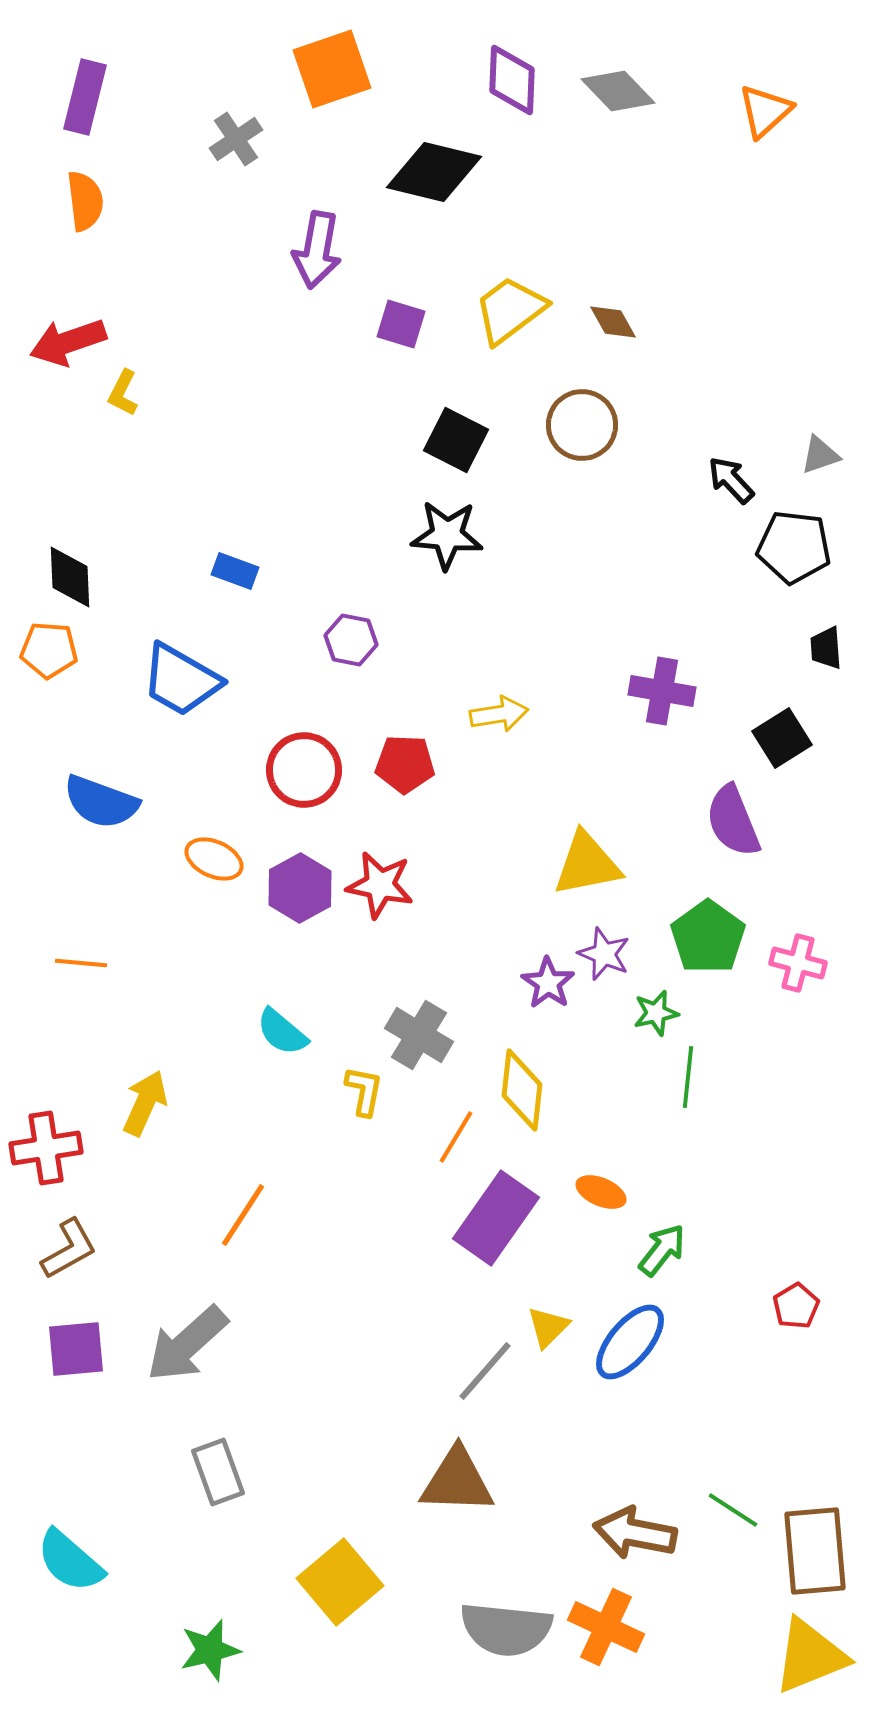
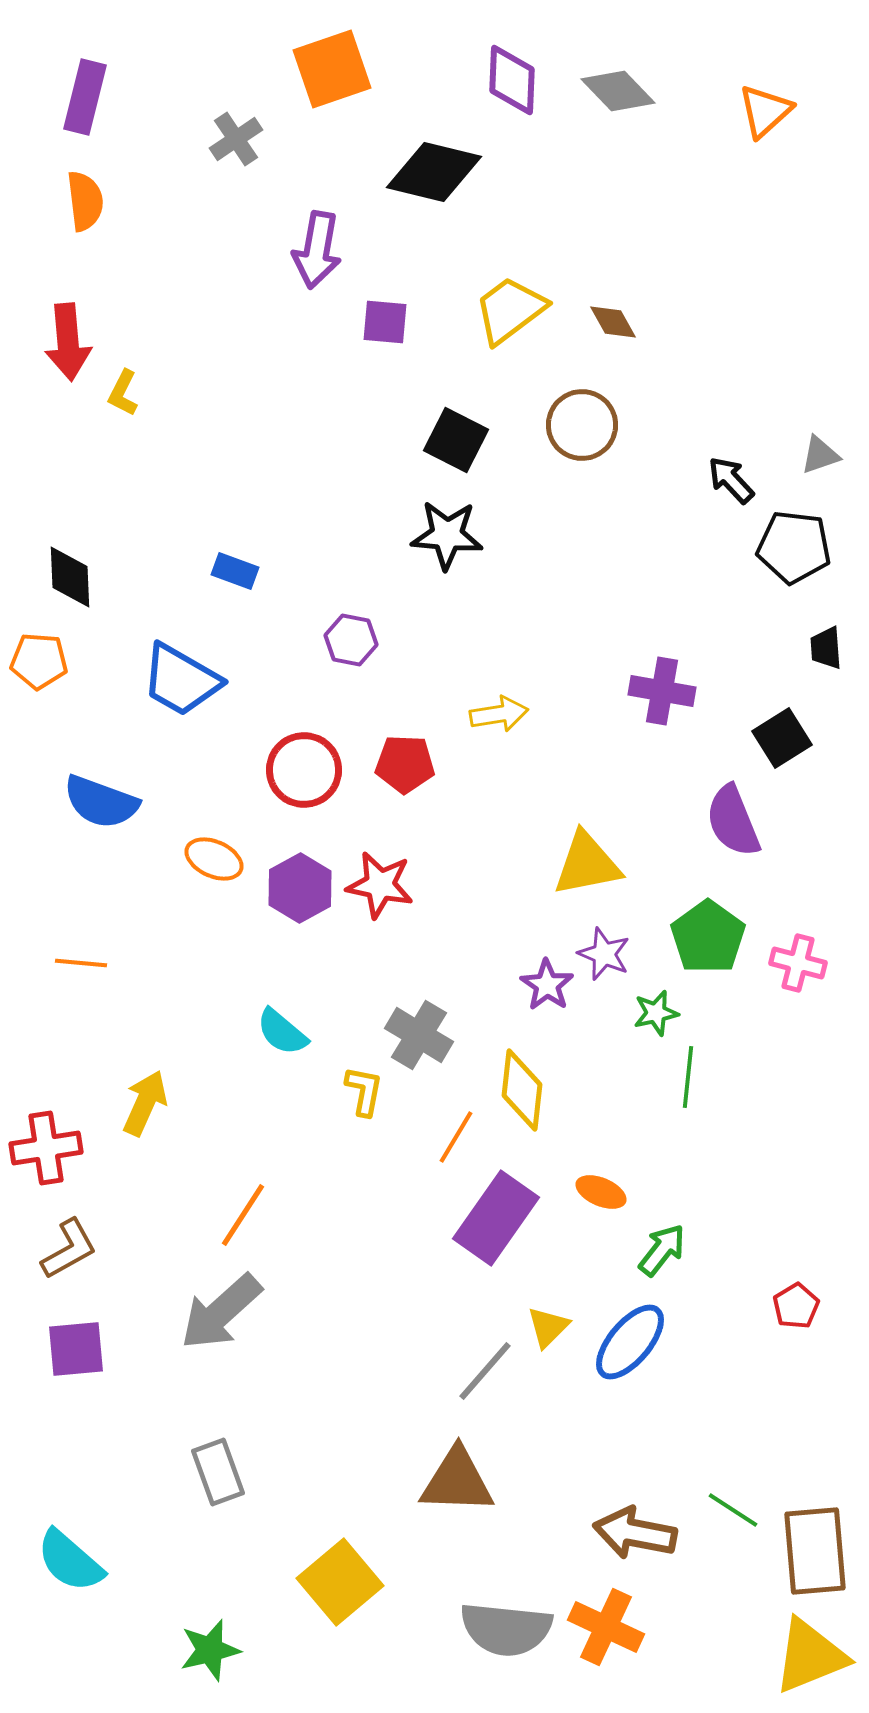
purple square at (401, 324): moved 16 px left, 2 px up; rotated 12 degrees counterclockwise
red arrow at (68, 342): rotated 76 degrees counterclockwise
orange pentagon at (49, 650): moved 10 px left, 11 px down
purple star at (548, 983): moved 1 px left, 2 px down
gray arrow at (187, 1344): moved 34 px right, 32 px up
